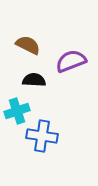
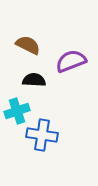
blue cross: moved 1 px up
